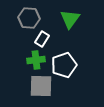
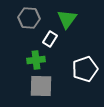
green triangle: moved 3 px left
white rectangle: moved 8 px right
white pentagon: moved 21 px right, 4 px down
